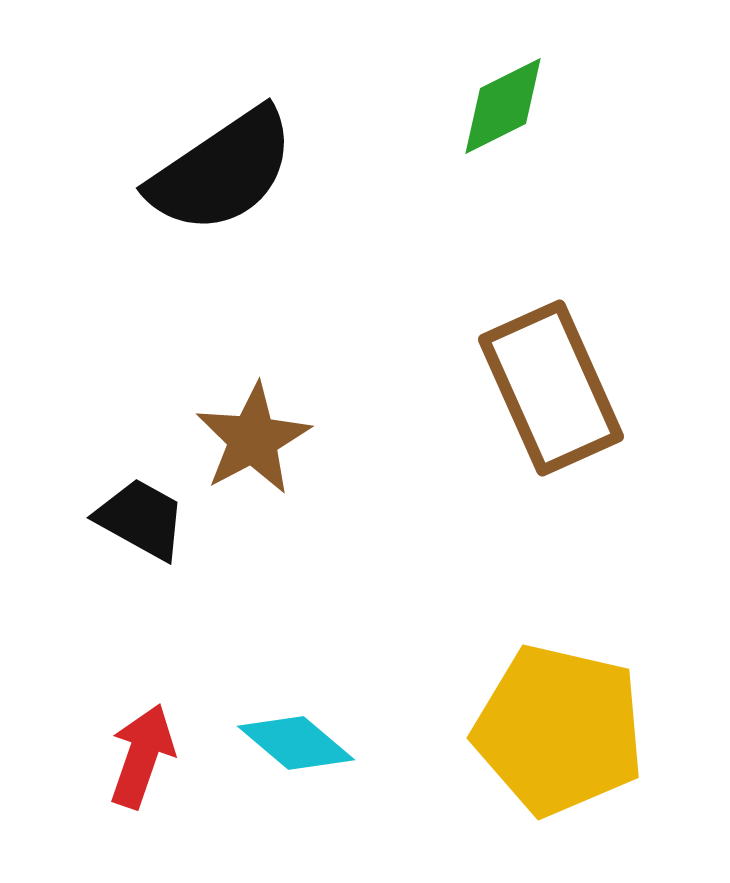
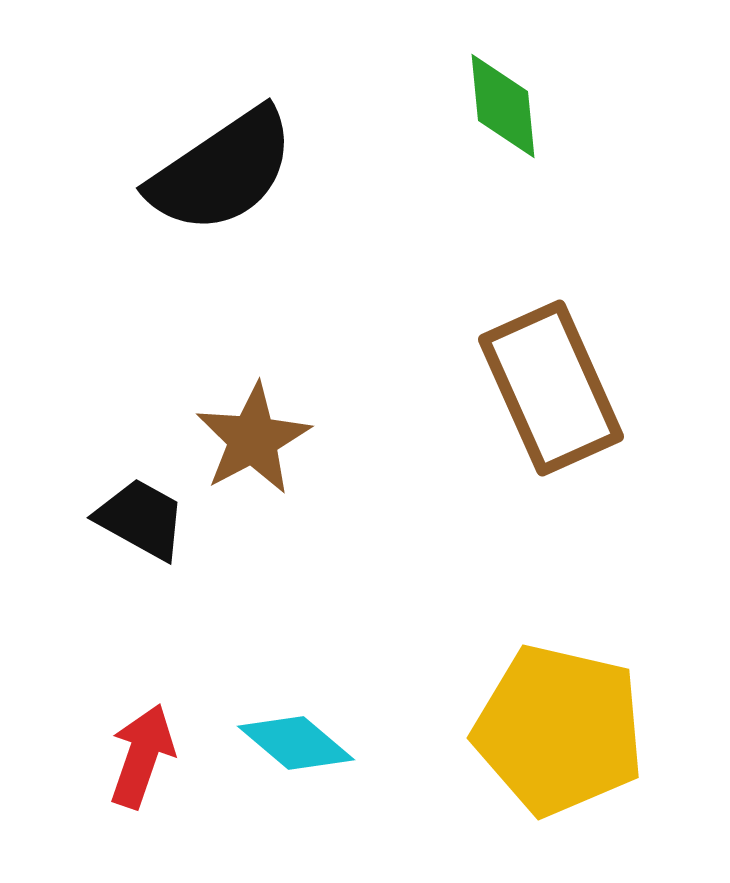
green diamond: rotated 69 degrees counterclockwise
